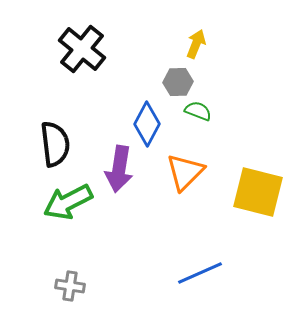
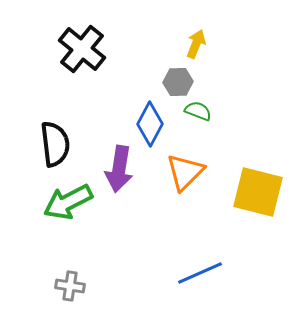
blue diamond: moved 3 px right
